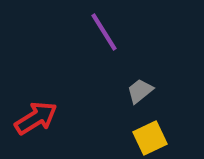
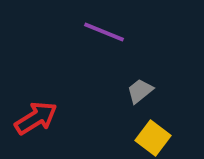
purple line: rotated 36 degrees counterclockwise
yellow square: moved 3 px right; rotated 28 degrees counterclockwise
